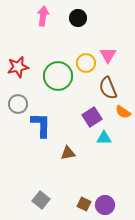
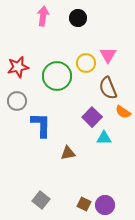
green circle: moved 1 px left
gray circle: moved 1 px left, 3 px up
purple square: rotated 12 degrees counterclockwise
